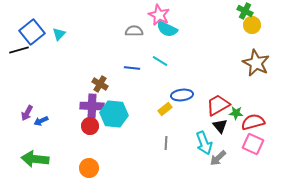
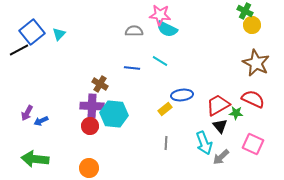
pink star: moved 1 px right; rotated 20 degrees counterclockwise
black line: rotated 12 degrees counterclockwise
red semicircle: moved 23 px up; rotated 40 degrees clockwise
gray arrow: moved 3 px right, 1 px up
